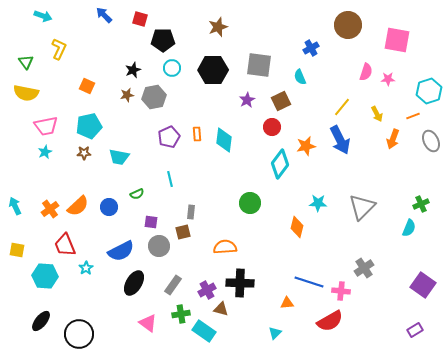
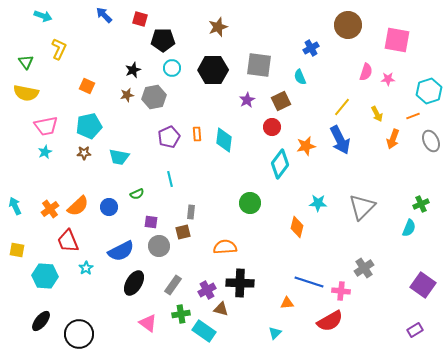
red trapezoid at (65, 245): moved 3 px right, 4 px up
